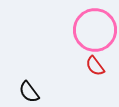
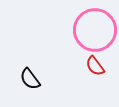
black semicircle: moved 1 px right, 13 px up
